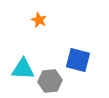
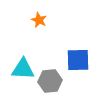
blue square: rotated 15 degrees counterclockwise
